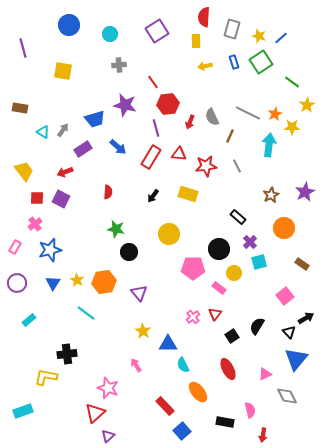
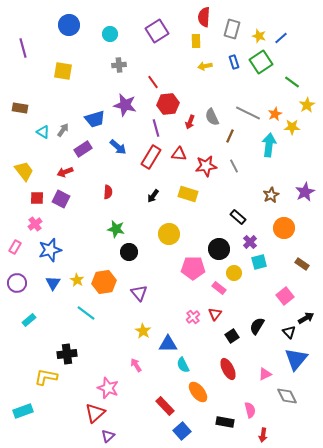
gray line at (237, 166): moved 3 px left
